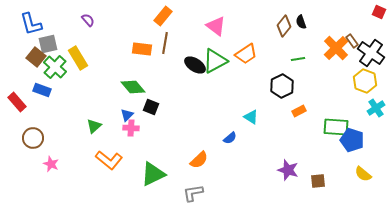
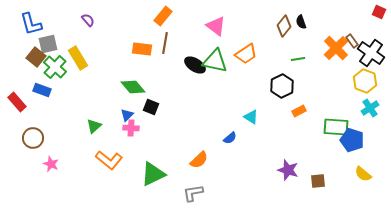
green triangle at (215, 61): rotated 40 degrees clockwise
cyan cross at (376, 108): moved 6 px left
